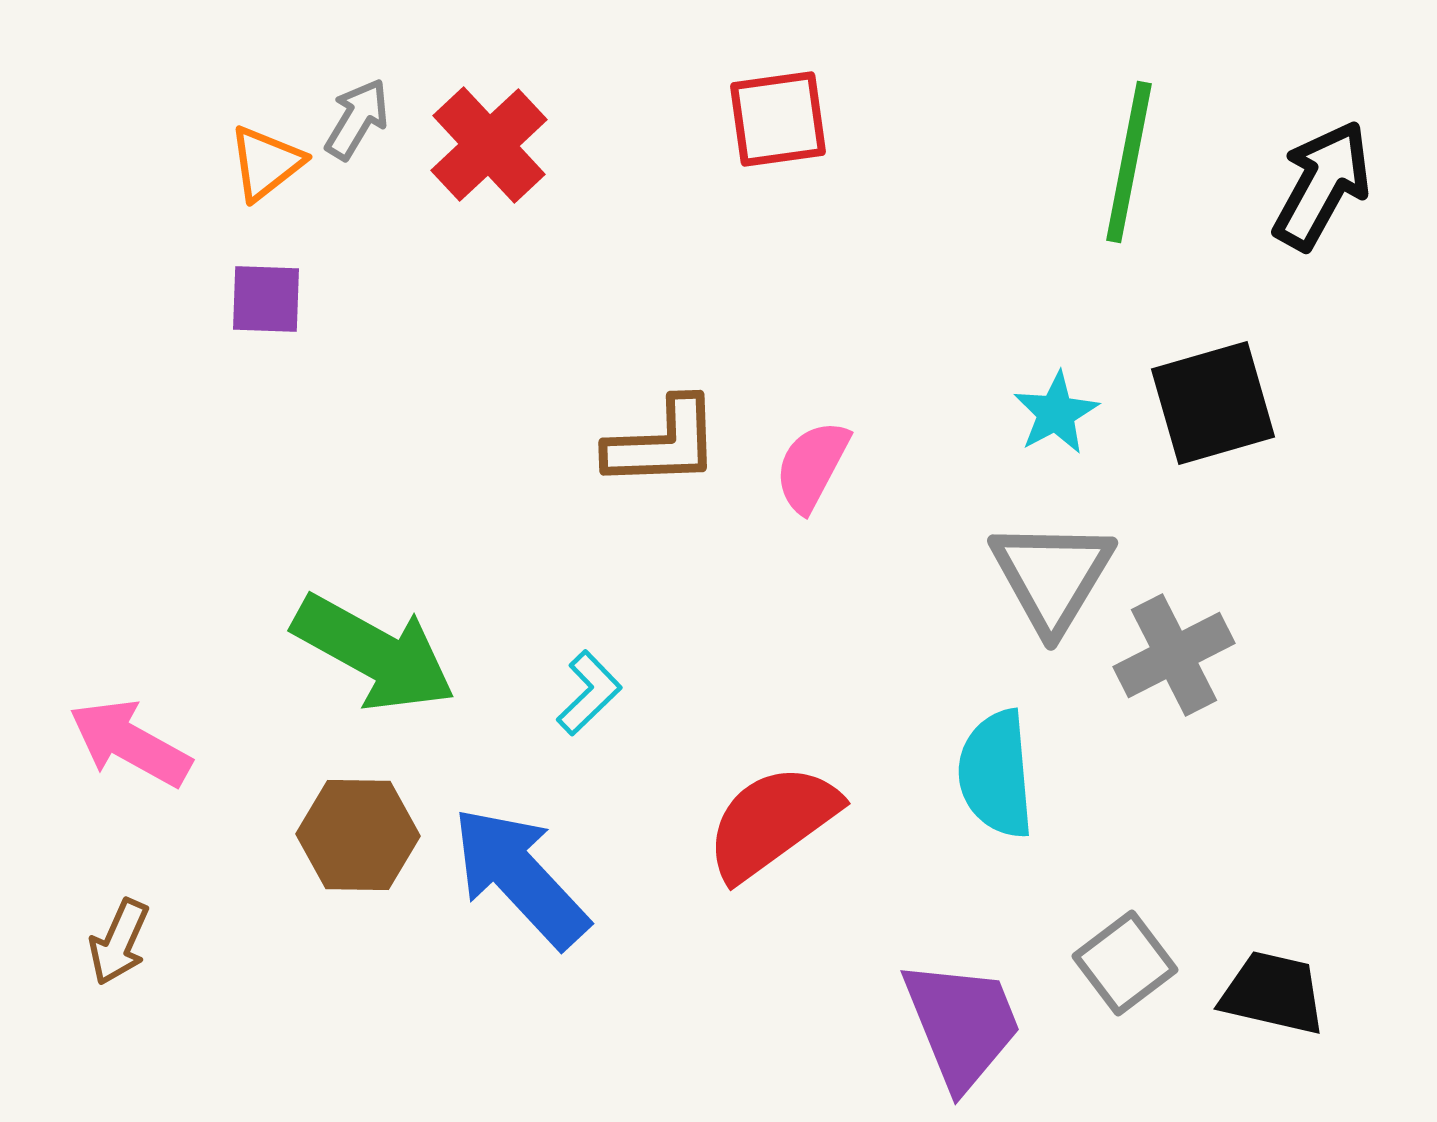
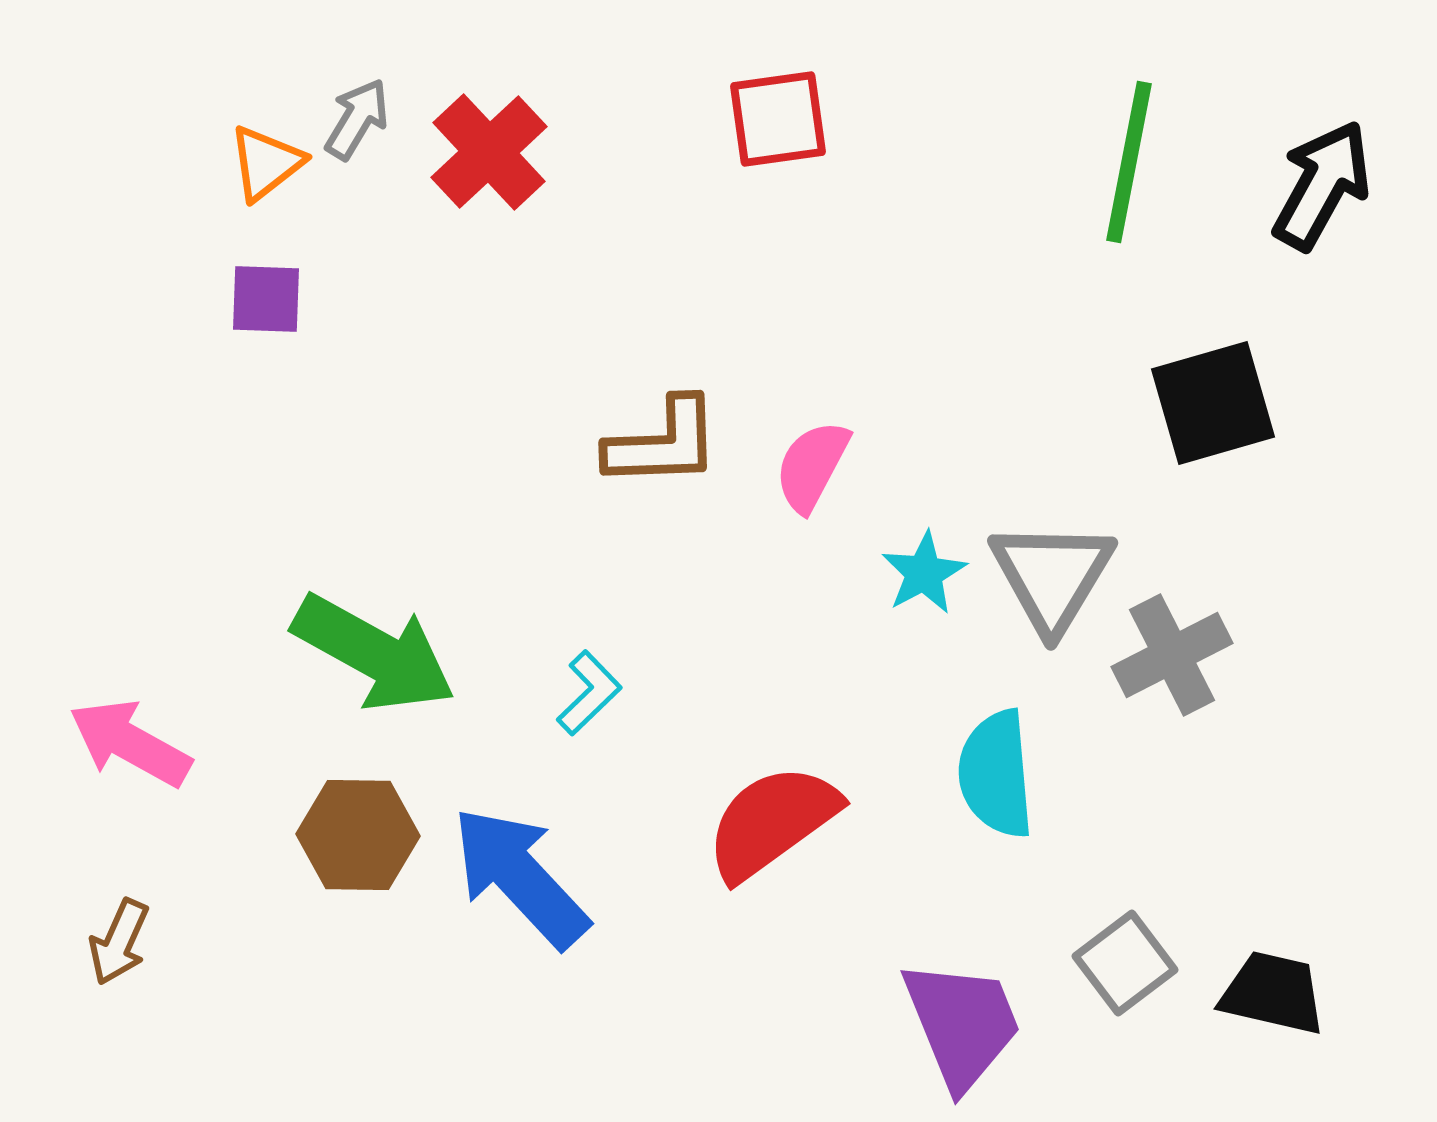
red cross: moved 7 px down
cyan star: moved 132 px left, 160 px down
gray cross: moved 2 px left
